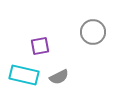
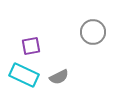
purple square: moved 9 px left
cyan rectangle: rotated 12 degrees clockwise
